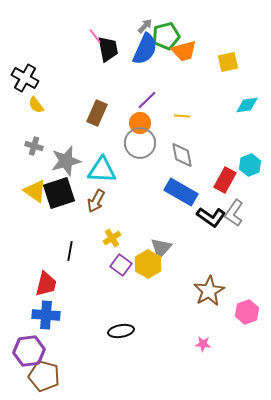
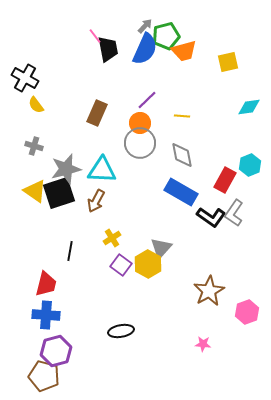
cyan diamond: moved 2 px right, 2 px down
gray star: moved 8 px down
purple hexagon: moved 27 px right; rotated 8 degrees counterclockwise
